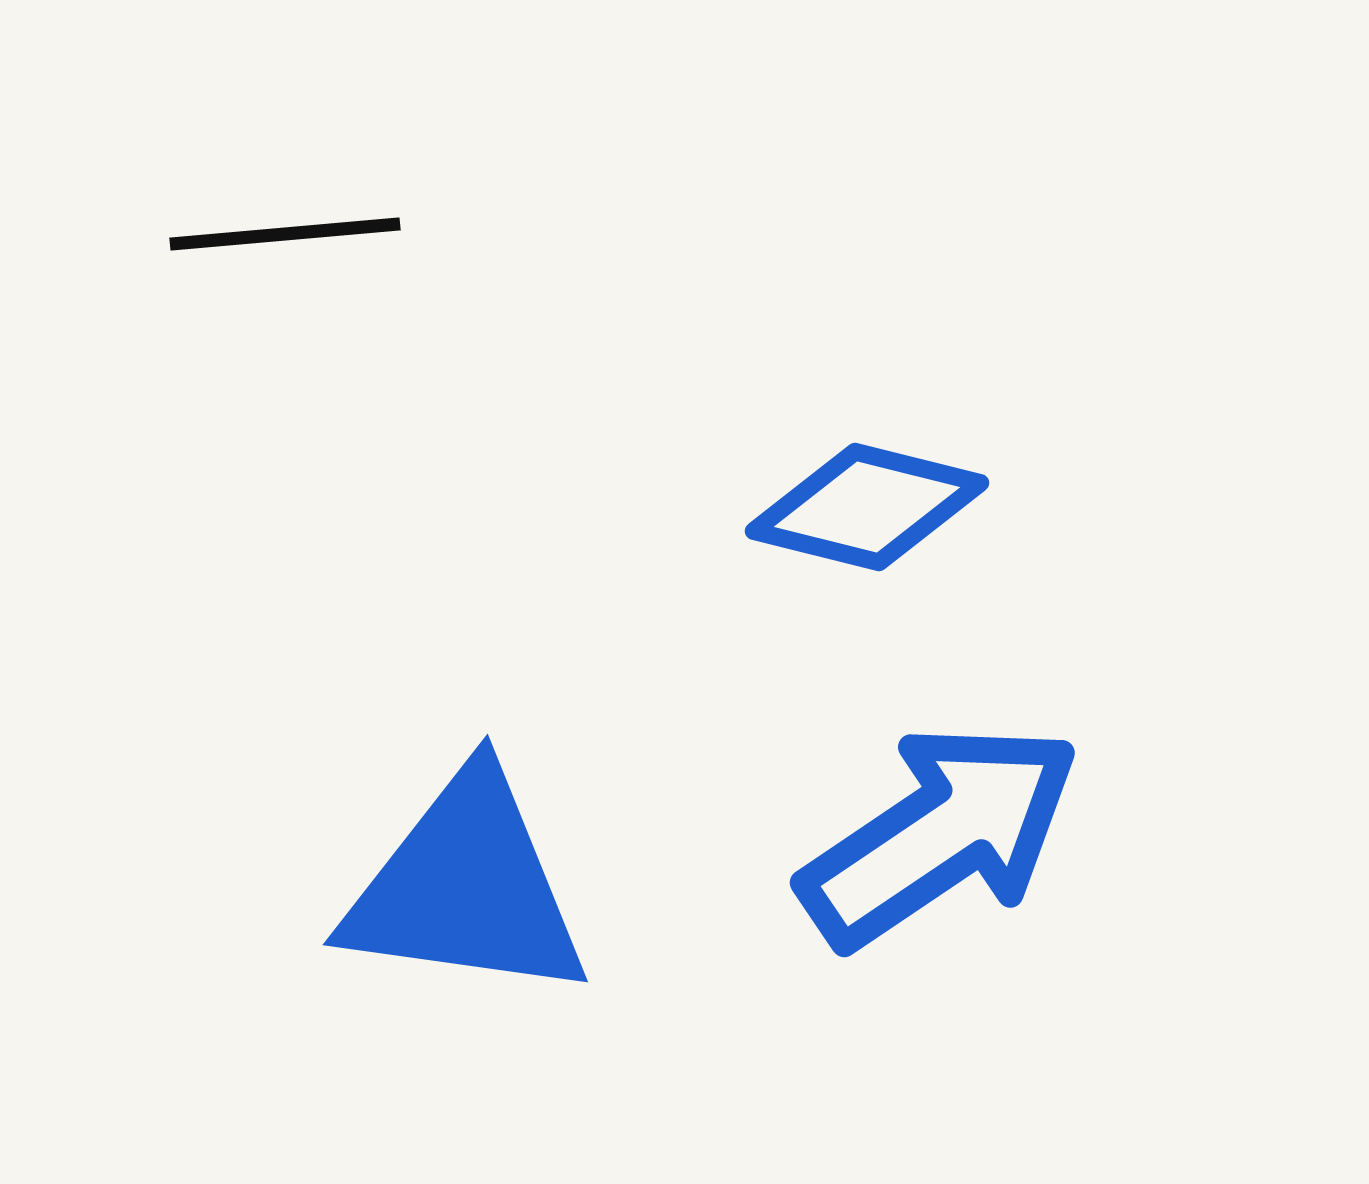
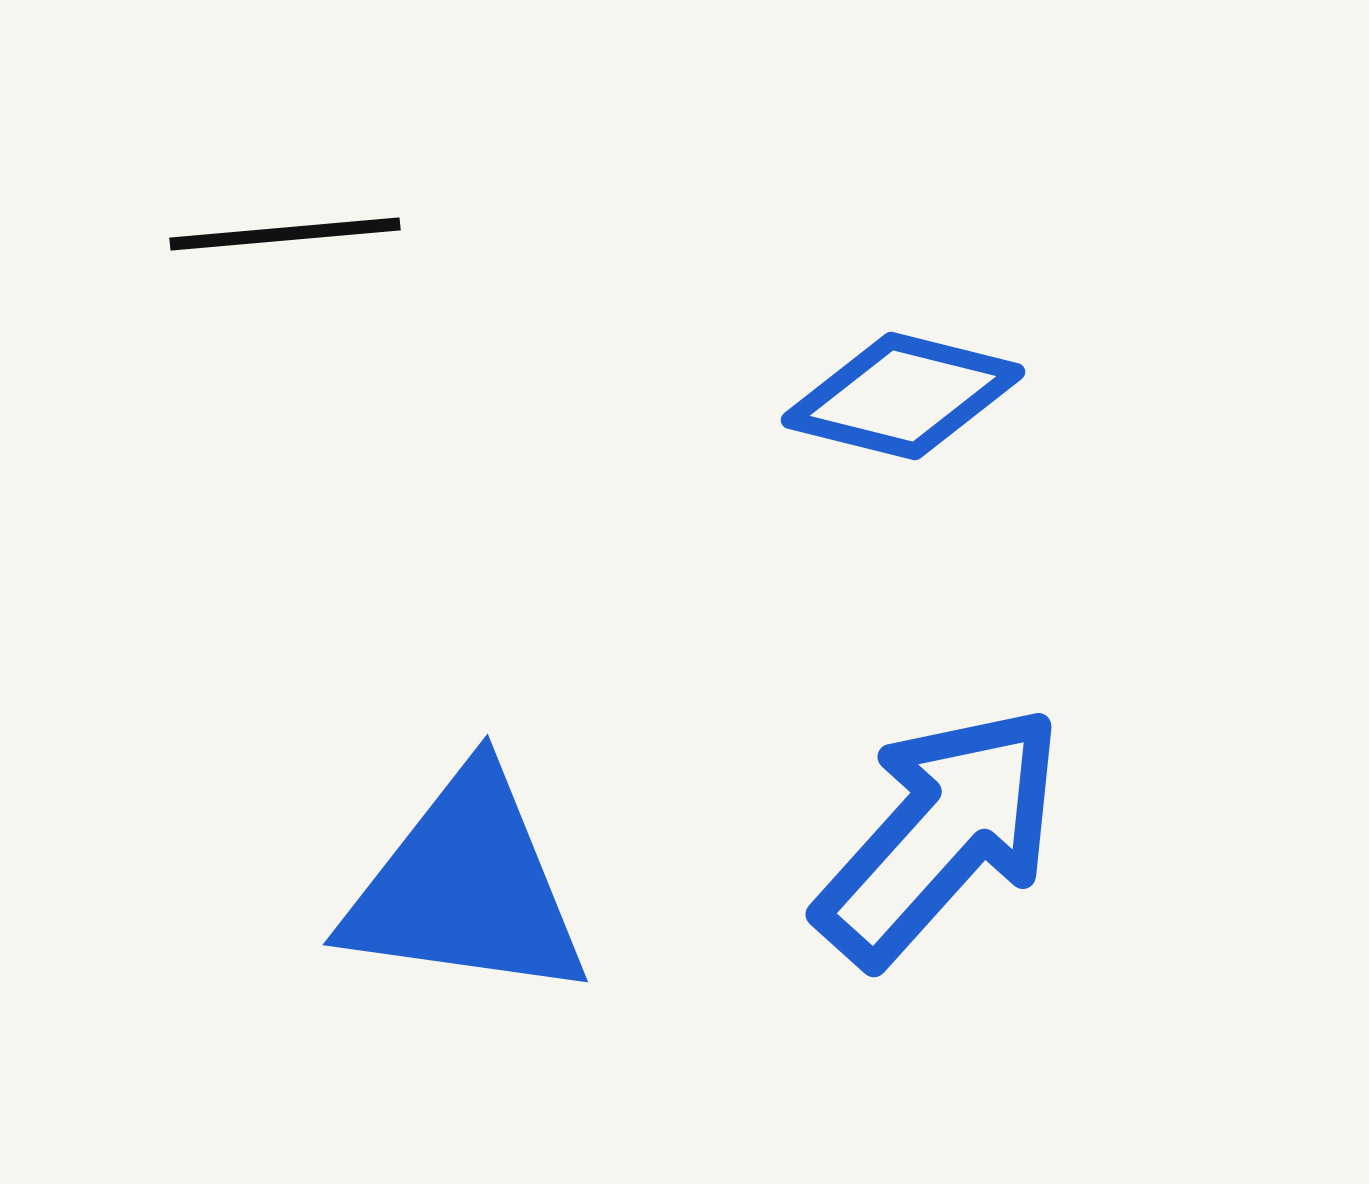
blue diamond: moved 36 px right, 111 px up
blue arrow: rotated 14 degrees counterclockwise
